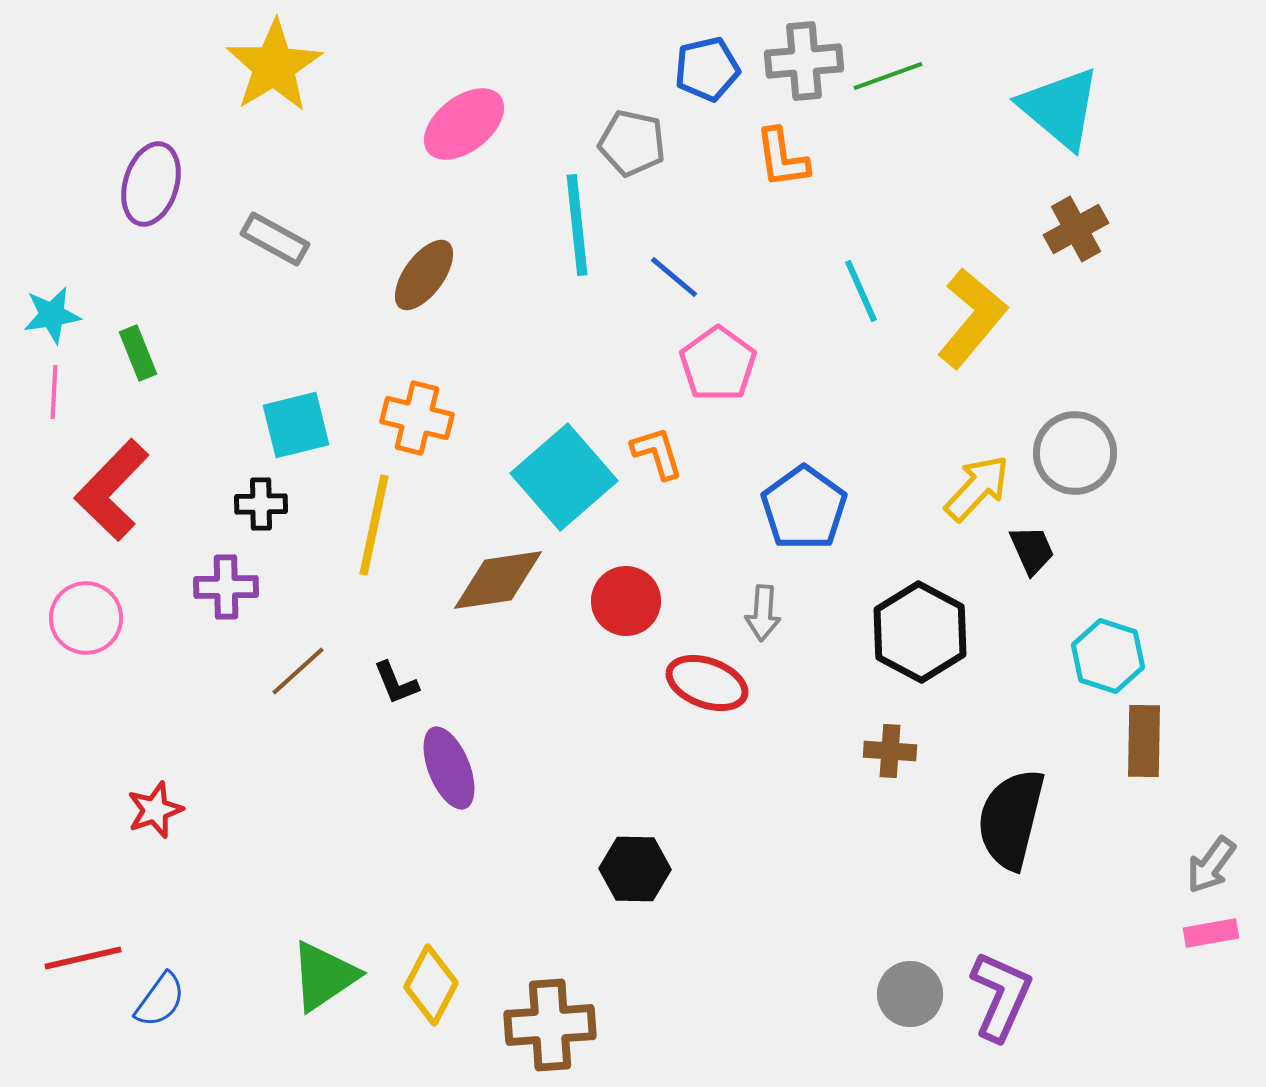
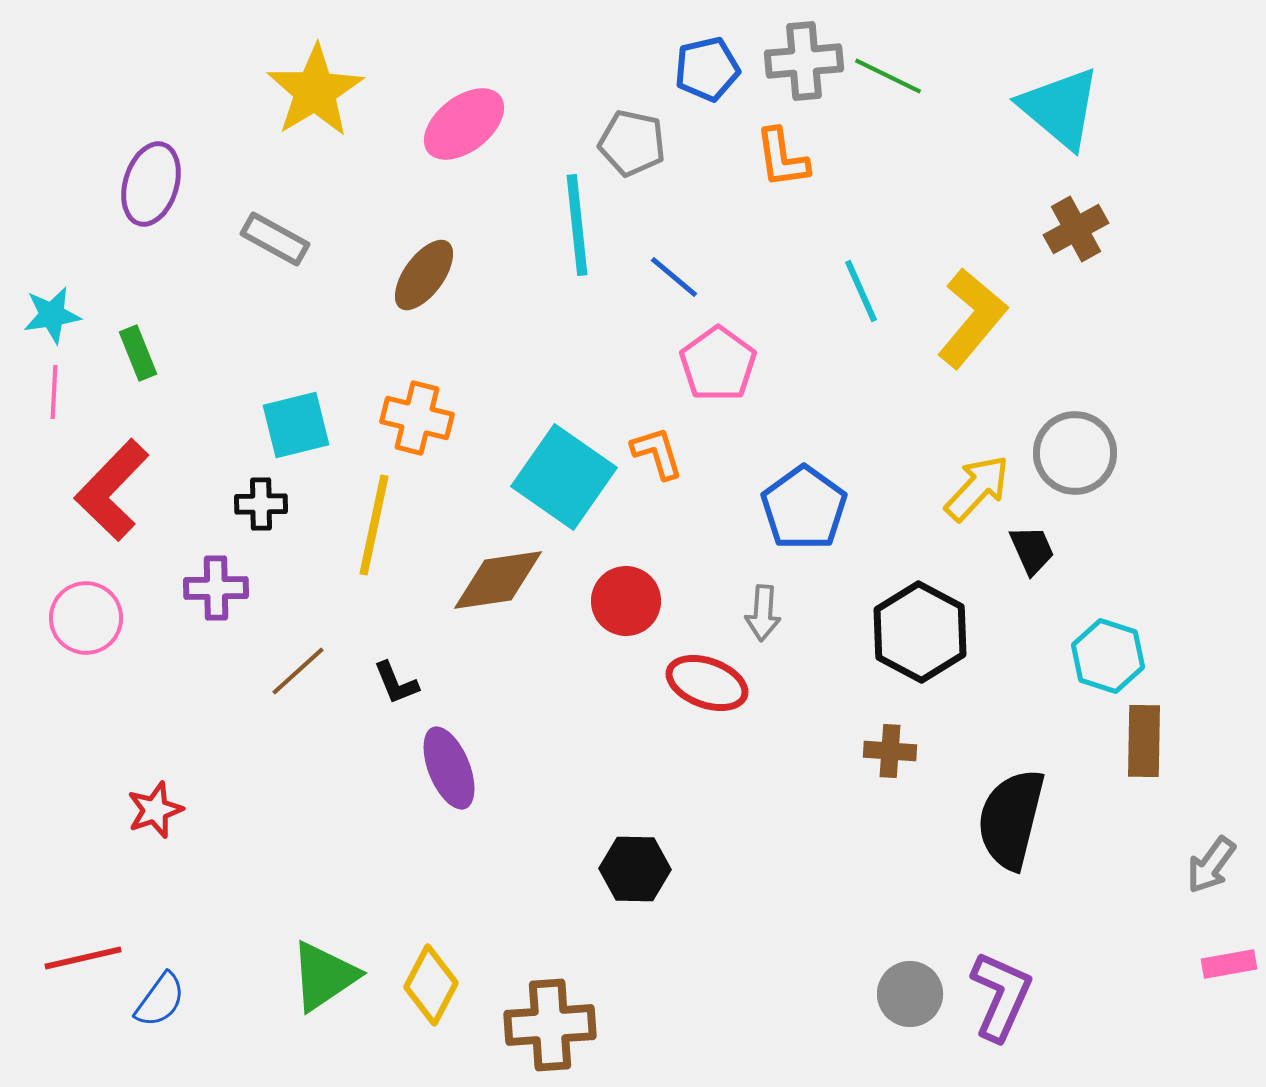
yellow star at (274, 66): moved 41 px right, 25 px down
green line at (888, 76): rotated 46 degrees clockwise
cyan square at (564, 477): rotated 14 degrees counterclockwise
purple cross at (226, 587): moved 10 px left, 1 px down
pink rectangle at (1211, 933): moved 18 px right, 31 px down
